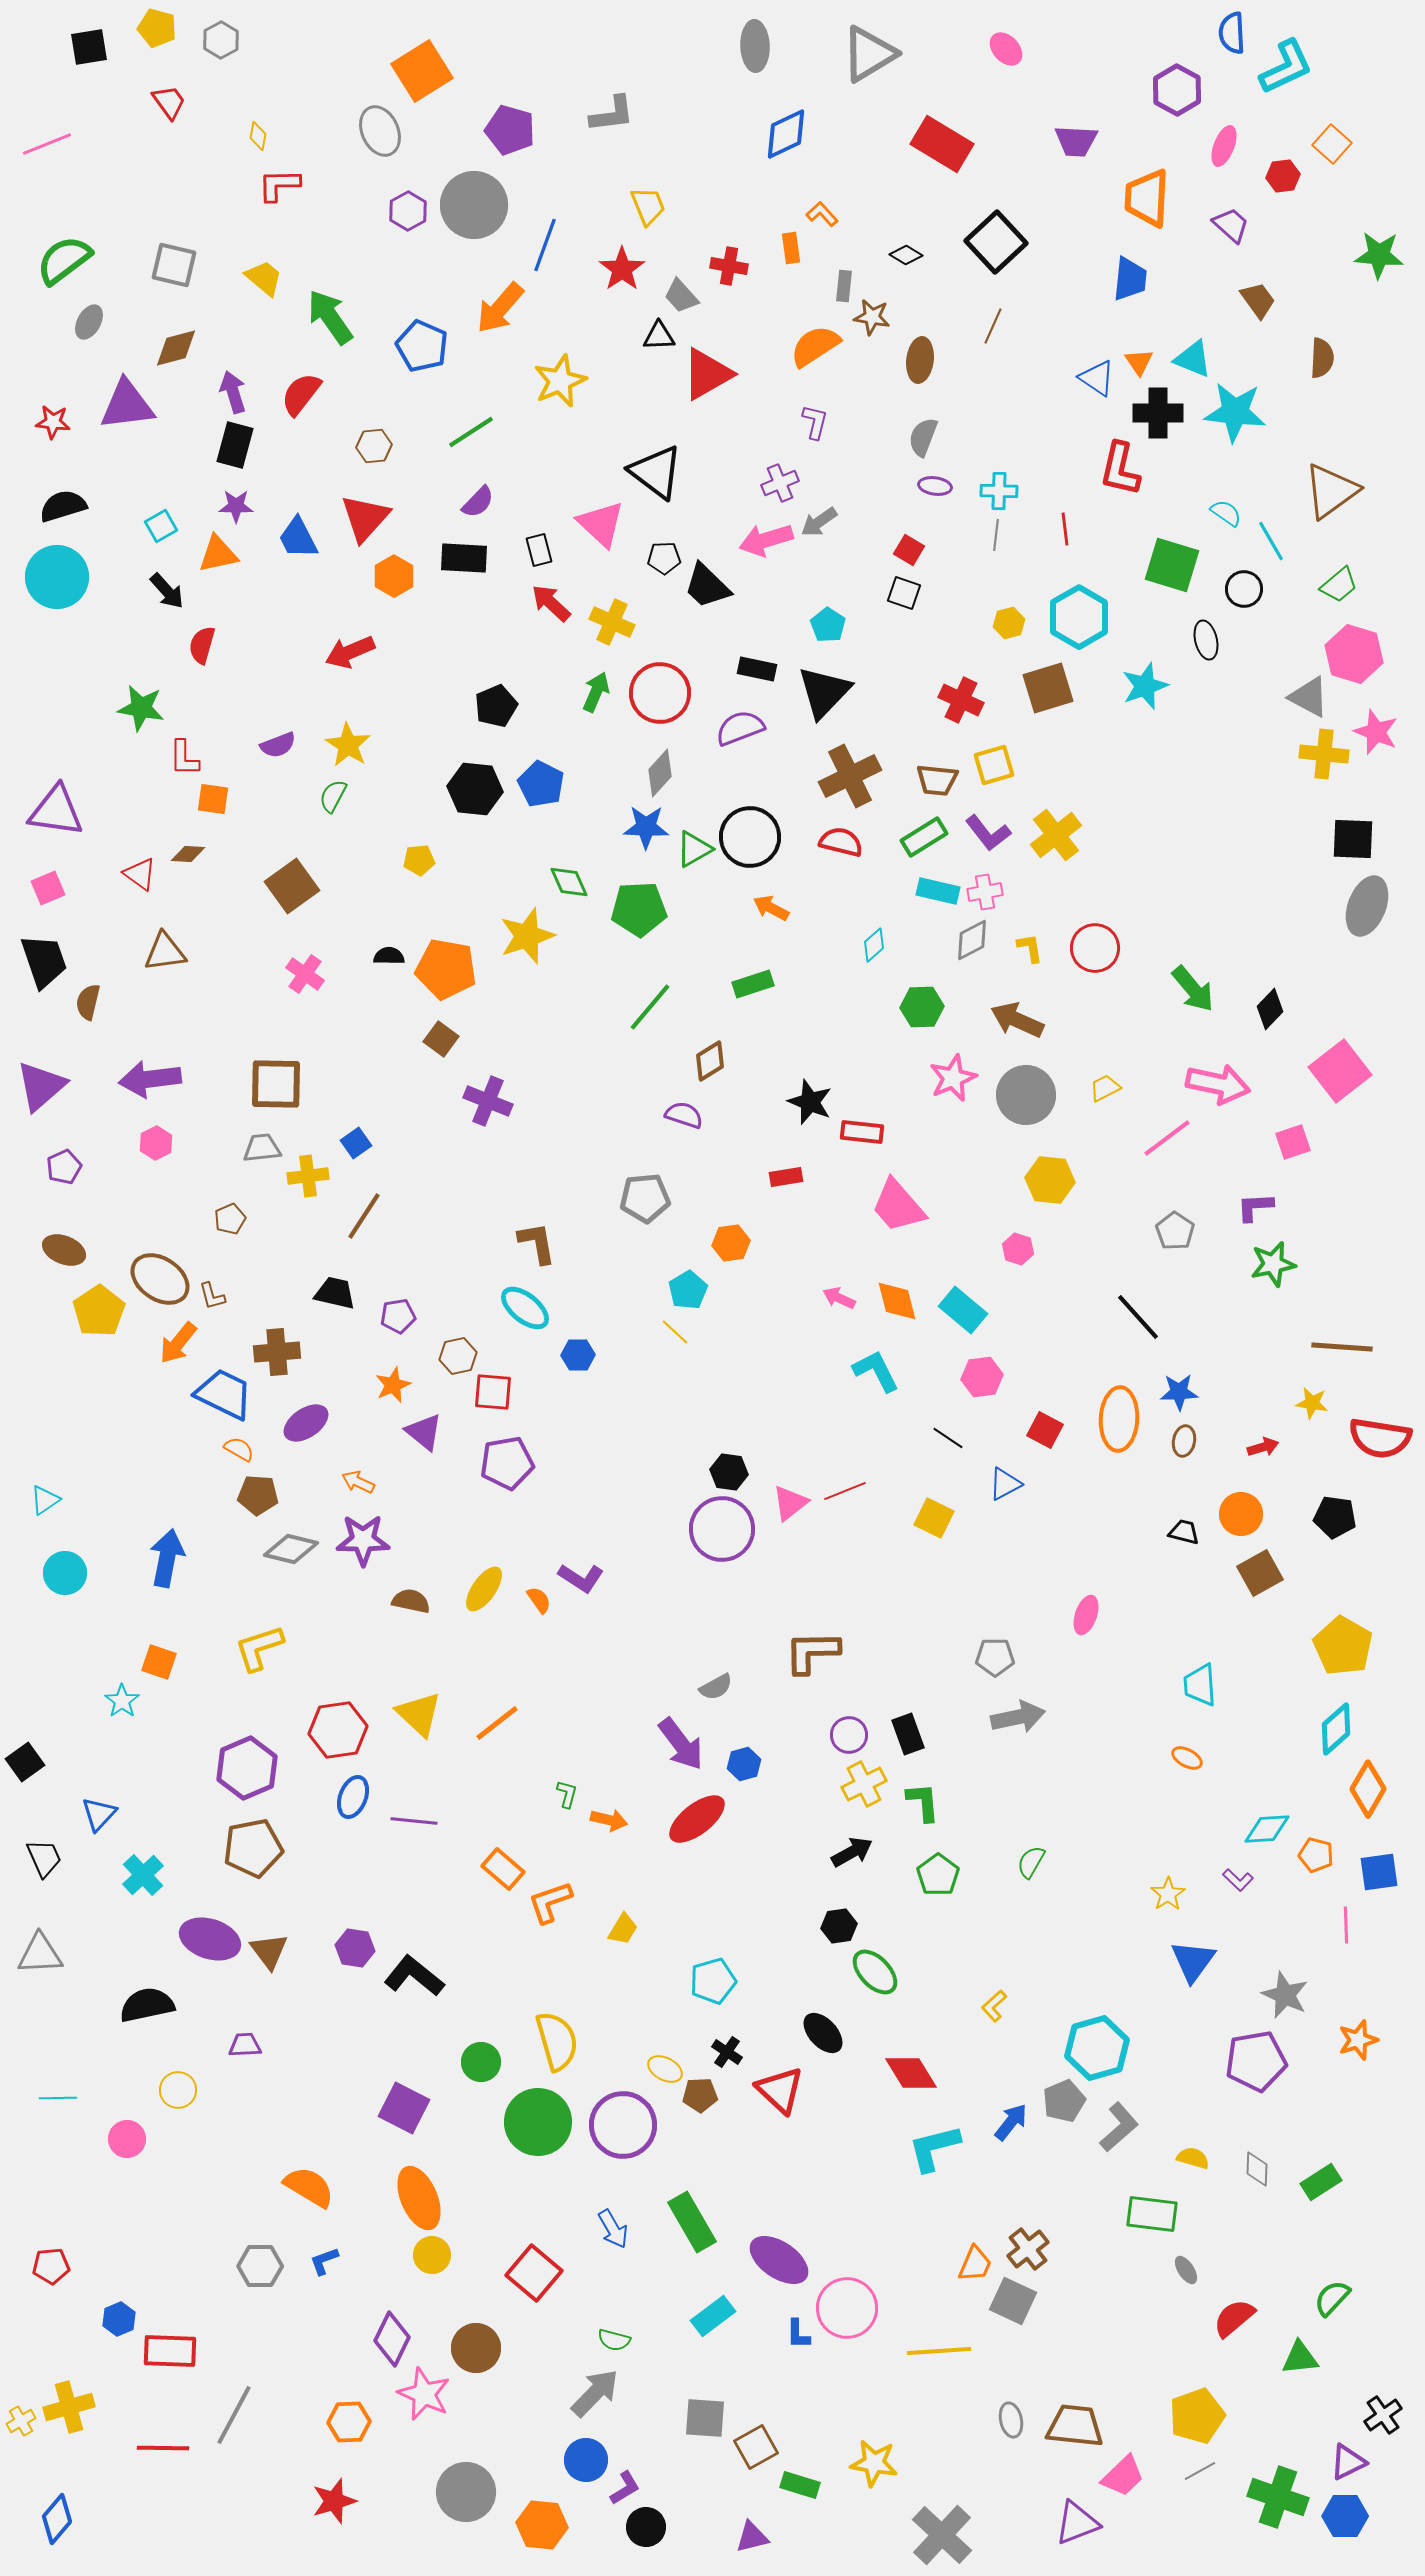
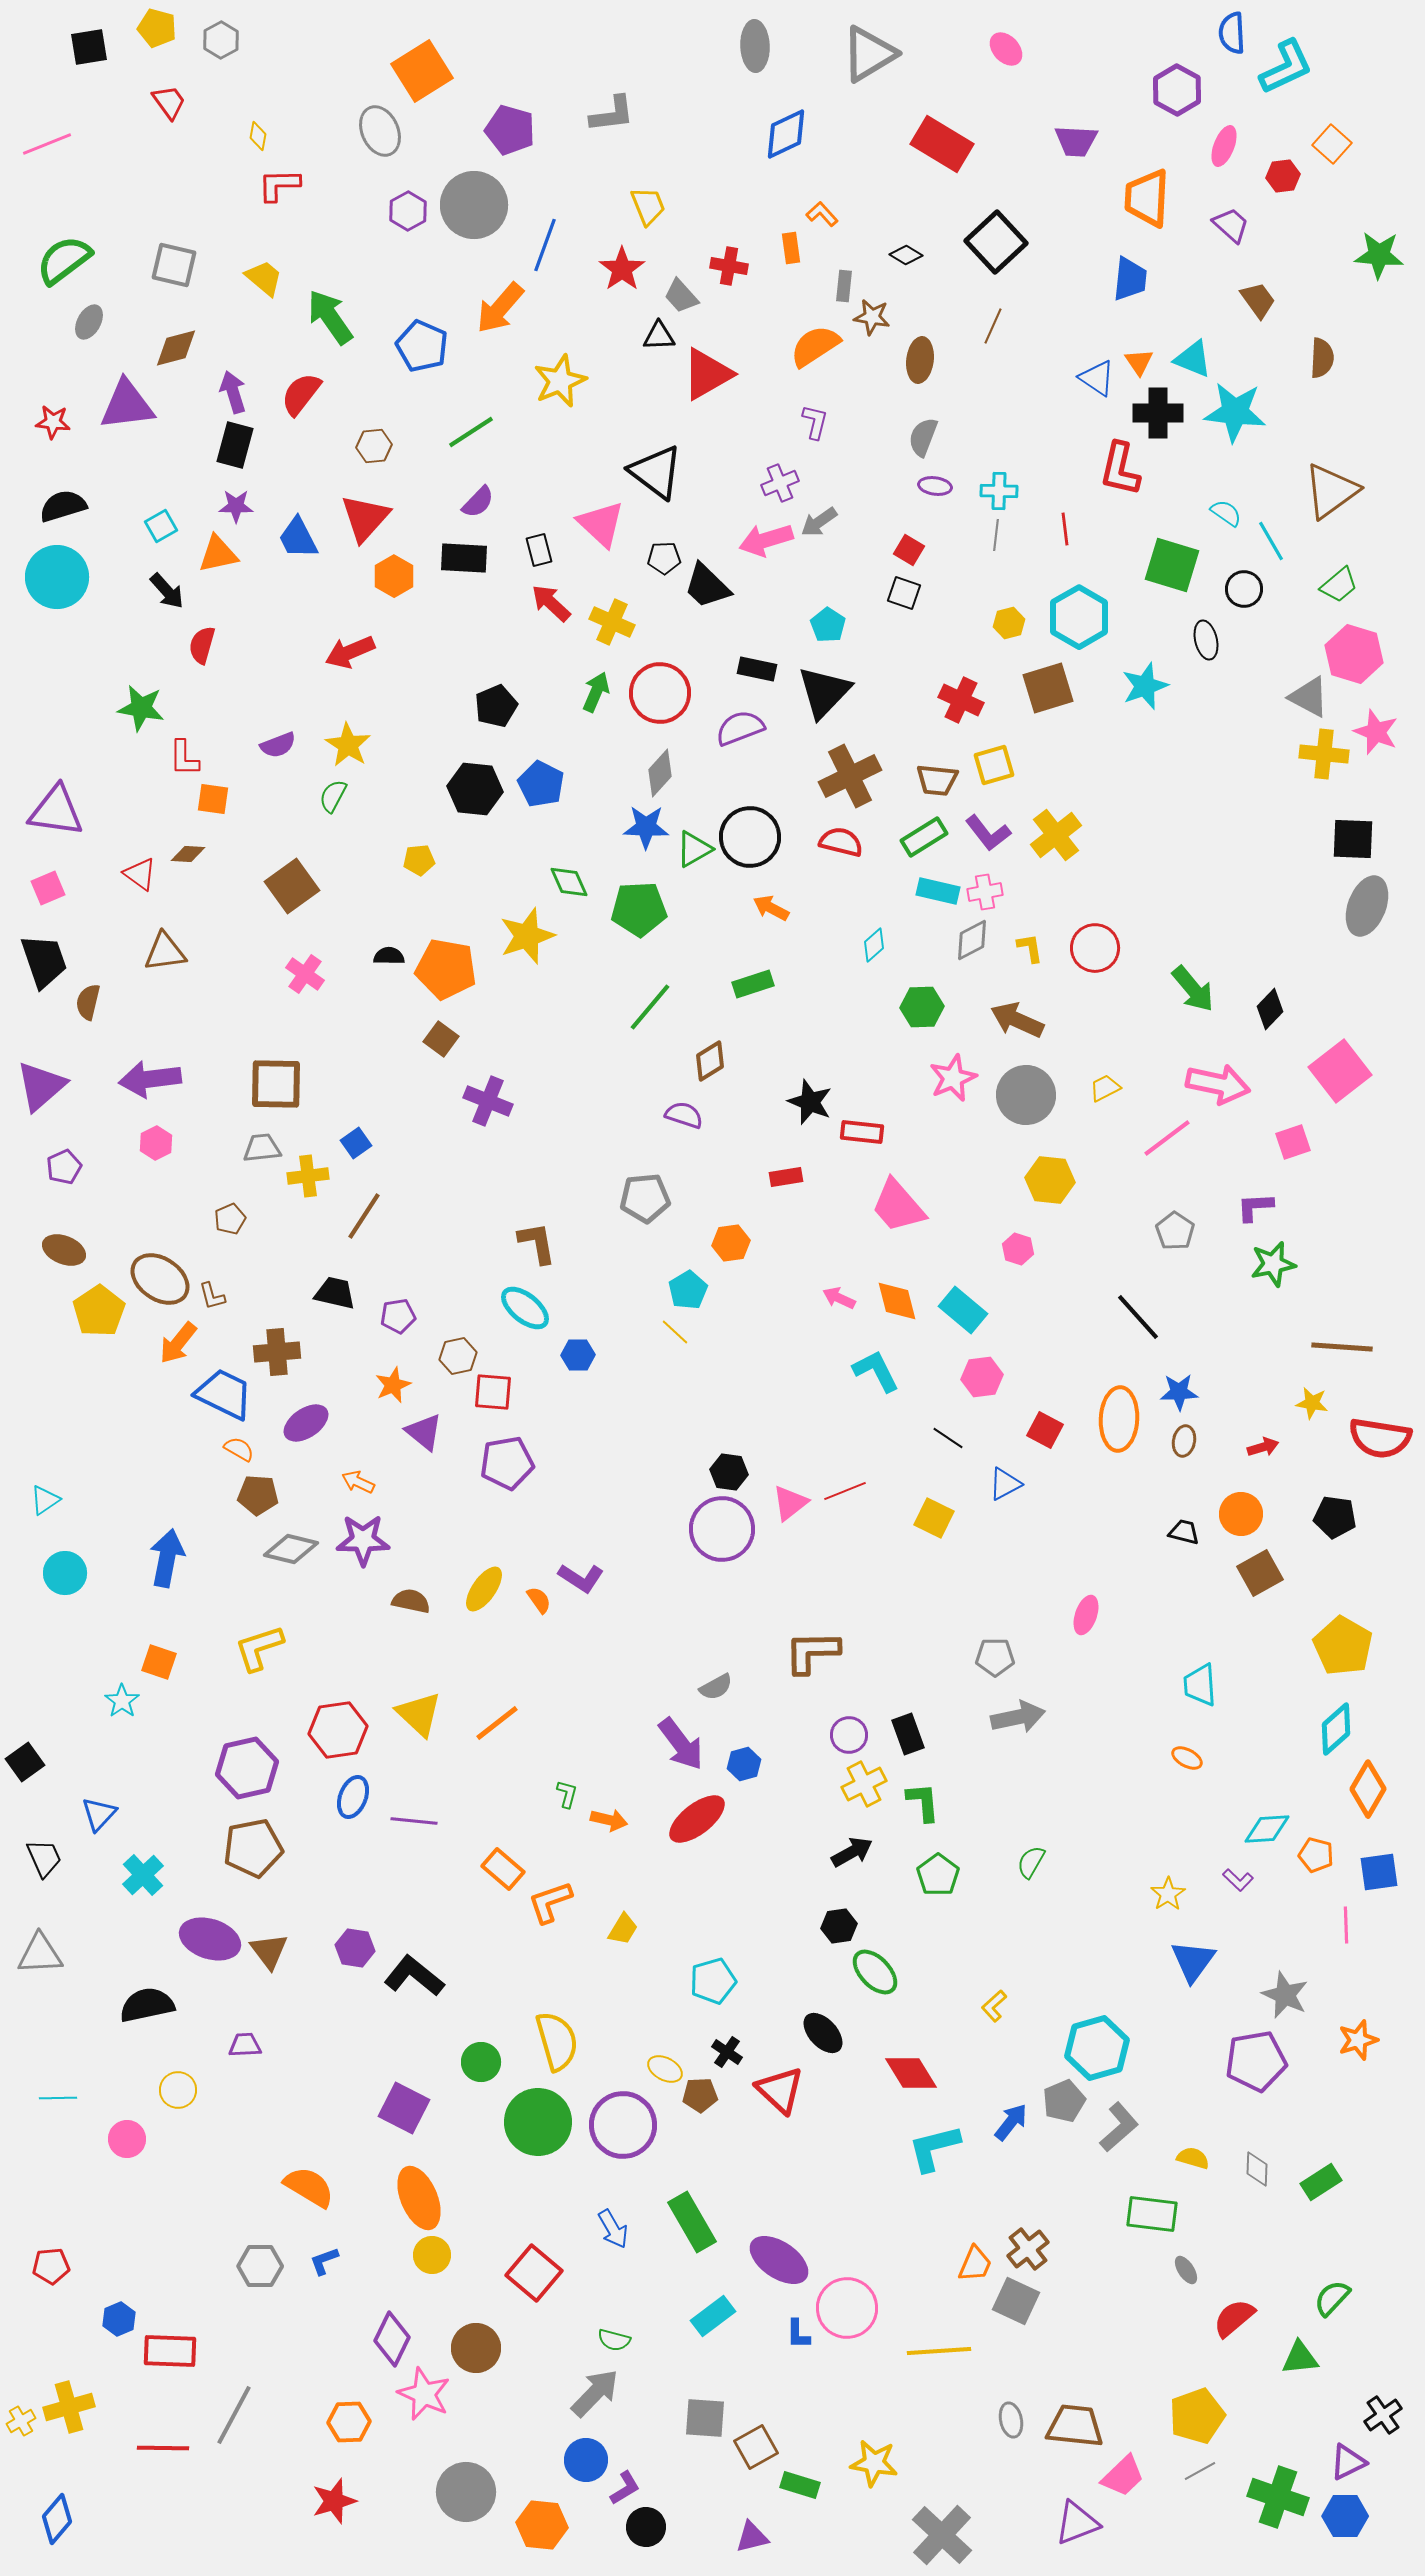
purple hexagon at (247, 1768): rotated 10 degrees clockwise
gray square at (1013, 2301): moved 3 px right
